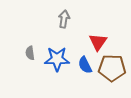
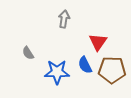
gray semicircle: moved 2 px left; rotated 24 degrees counterclockwise
blue star: moved 13 px down
brown pentagon: moved 2 px down
